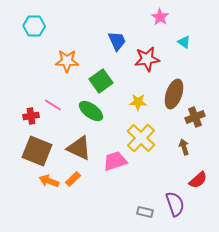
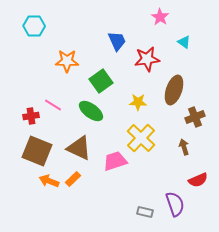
brown ellipse: moved 4 px up
red semicircle: rotated 18 degrees clockwise
